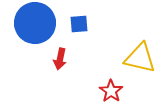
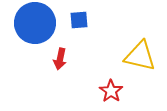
blue square: moved 4 px up
yellow triangle: moved 2 px up
